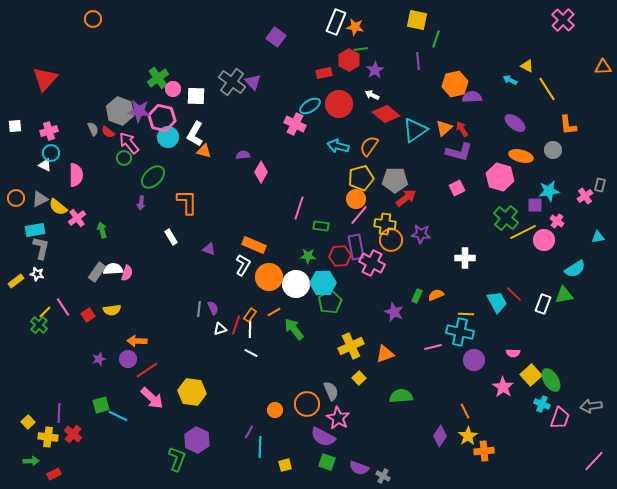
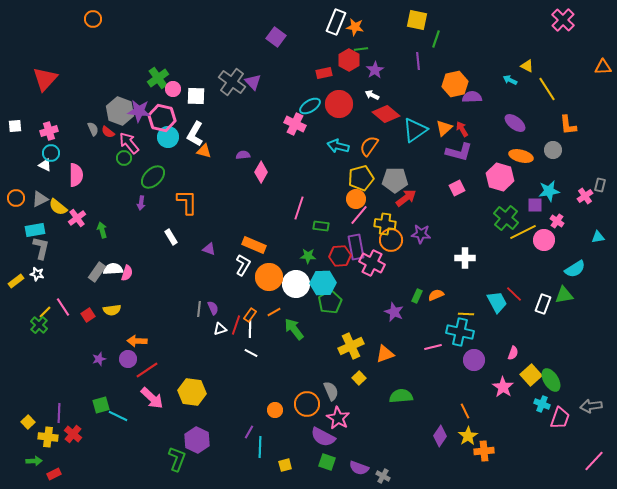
pink semicircle at (513, 353): rotated 72 degrees counterclockwise
green arrow at (31, 461): moved 3 px right
